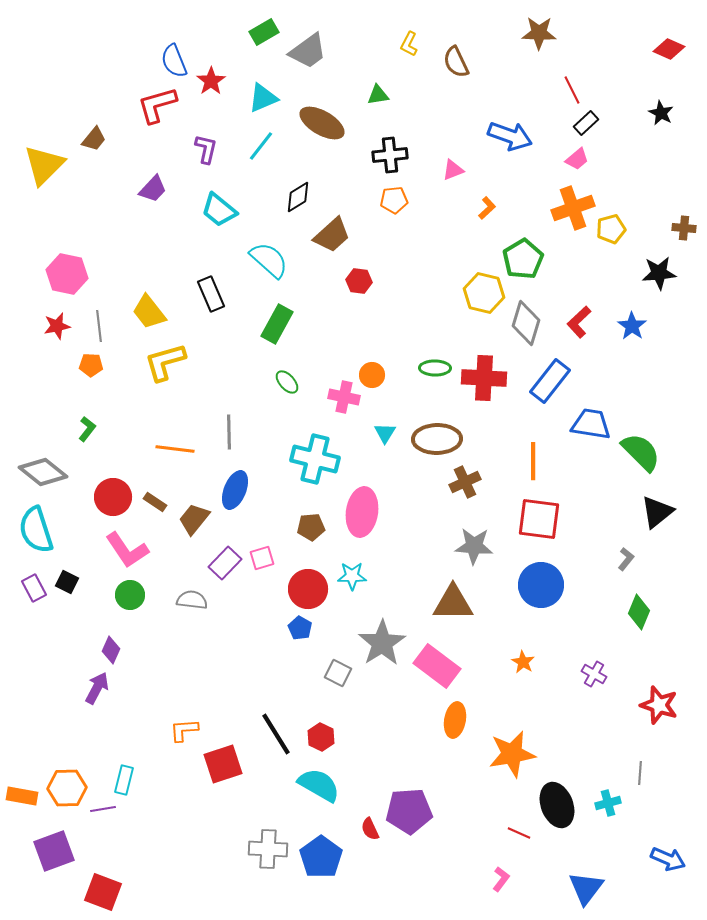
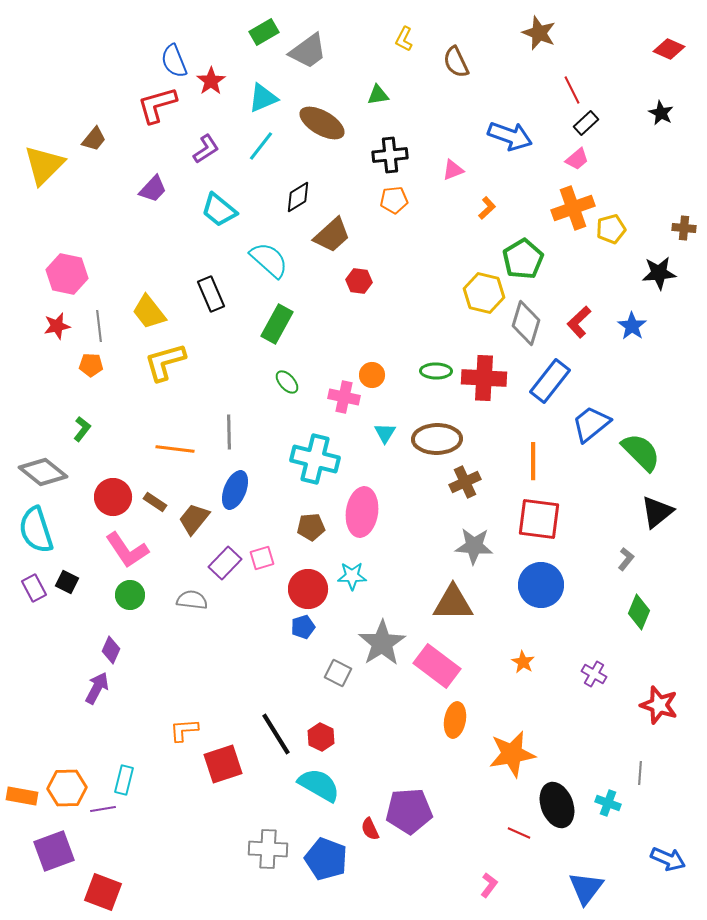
brown star at (539, 33): rotated 20 degrees clockwise
yellow L-shape at (409, 44): moved 5 px left, 5 px up
purple L-shape at (206, 149): rotated 44 degrees clockwise
green ellipse at (435, 368): moved 1 px right, 3 px down
blue trapezoid at (591, 424): rotated 48 degrees counterclockwise
green L-shape at (87, 429): moved 5 px left
blue pentagon at (300, 628): moved 3 px right, 1 px up; rotated 25 degrees clockwise
cyan cross at (608, 803): rotated 35 degrees clockwise
blue pentagon at (321, 857): moved 5 px right, 2 px down; rotated 15 degrees counterclockwise
pink L-shape at (501, 879): moved 12 px left, 6 px down
